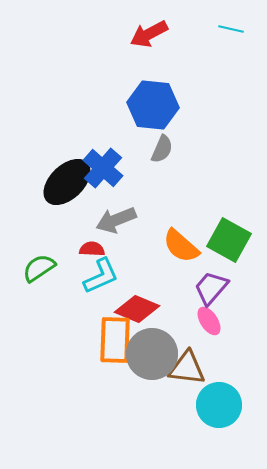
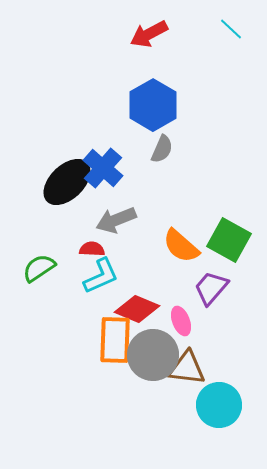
cyan line: rotated 30 degrees clockwise
blue hexagon: rotated 24 degrees clockwise
pink ellipse: moved 28 px left; rotated 12 degrees clockwise
gray circle: moved 1 px right, 1 px down
